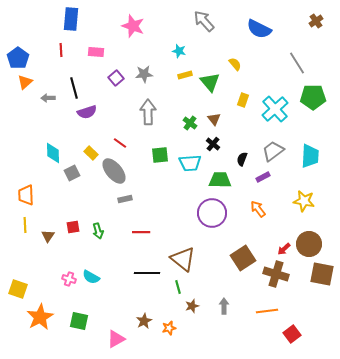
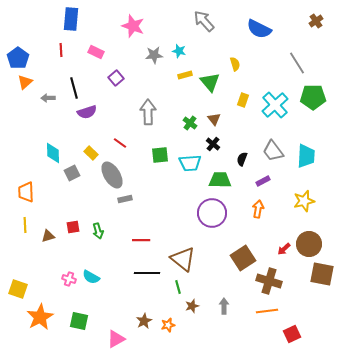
pink rectangle at (96, 52): rotated 21 degrees clockwise
yellow semicircle at (235, 64): rotated 24 degrees clockwise
gray star at (144, 74): moved 10 px right, 19 px up
cyan cross at (275, 109): moved 4 px up
gray trapezoid at (273, 151): rotated 90 degrees counterclockwise
cyan trapezoid at (310, 156): moved 4 px left
gray ellipse at (114, 171): moved 2 px left, 4 px down; rotated 8 degrees clockwise
purple rectangle at (263, 177): moved 4 px down
orange trapezoid at (26, 195): moved 3 px up
yellow star at (304, 201): rotated 25 degrees counterclockwise
orange arrow at (258, 209): rotated 48 degrees clockwise
red line at (141, 232): moved 8 px down
brown triangle at (48, 236): rotated 40 degrees clockwise
brown cross at (276, 274): moved 7 px left, 7 px down
orange star at (169, 328): moved 1 px left, 3 px up
red square at (292, 334): rotated 12 degrees clockwise
